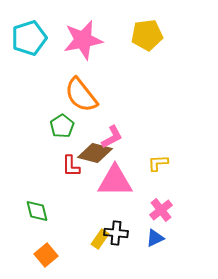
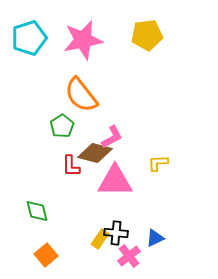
pink cross: moved 32 px left, 46 px down
